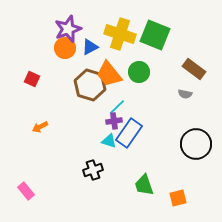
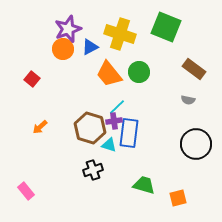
green square: moved 11 px right, 8 px up
orange circle: moved 2 px left, 1 px down
red square: rotated 14 degrees clockwise
brown hexagon: moved 43 px down
gray semicircle: moved 3 px right, 6 px down
orange arrow: rotated 14 degrees counterclockwise
blue rectangle: rotated 28 degrees counterclockwise
cyan triangle: moved 4 px down
green trapezoid: rotated 125 degrees clockwise
